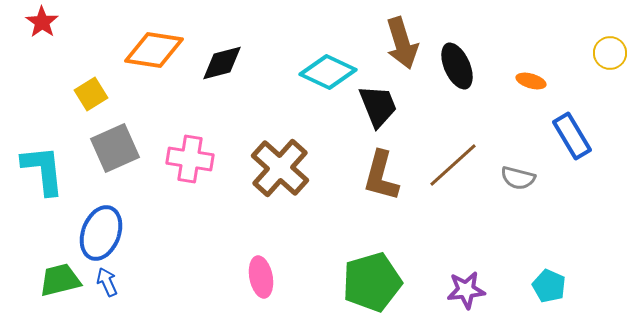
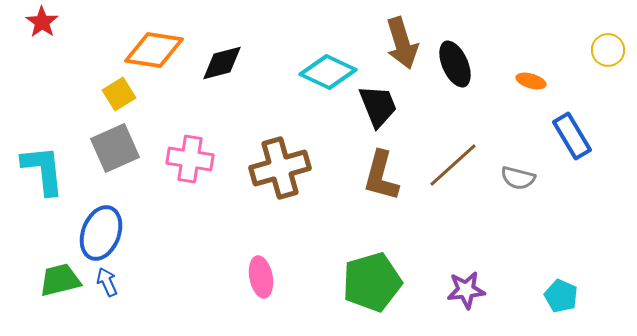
yellow circle: moved 2 px left, 3 px up
black ellipse: moved 2 px left, 2 px up
yellow square: moved 28 px right
brown cross: rotated 32 degrees clockwise
cyan pentagon: moved 12 px right, 10 px down
